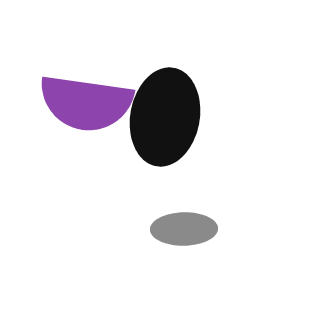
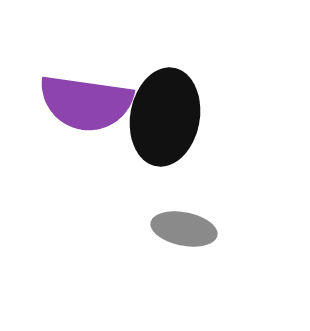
gray ellipse: rotated 12 degrees clockwise
